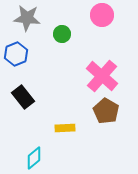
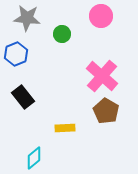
pink circle: moved 1 px left, 1 px down
